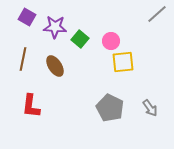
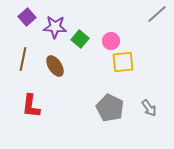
purple square: rotated 18 degrees clockwise
gray arrow: moved 1 px left
